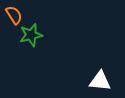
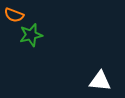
orange semicircle: rotated 144 degrees clockwise
